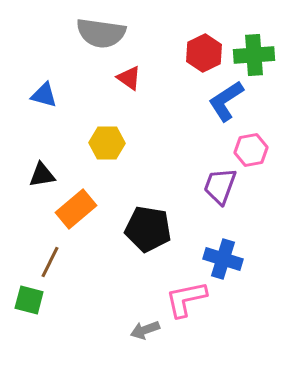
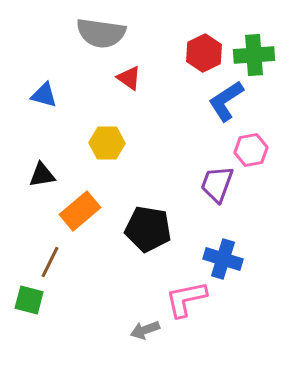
purple trapezoid: moved 3 px left, 2 px up
orange rectangle: moved 4 px right, 2 px down
